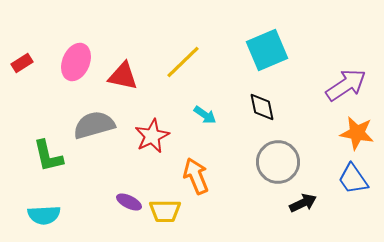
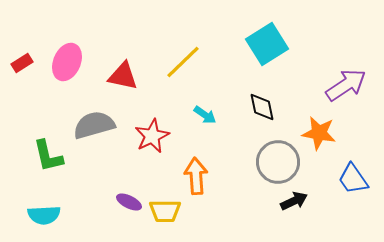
cyan square: moved 6 px up; rotated 9 degrees counterclockwise
pink ellipse: moved 9 px left
orange star: moved 38 px left
orange arrow: rotated 18 degrees clockwise
black arrow: moved 9 px left, 2 px up
